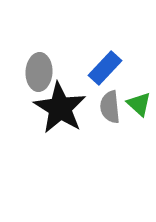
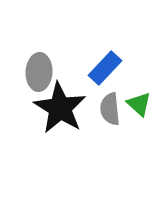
gray semicircle: moved 2 px down
